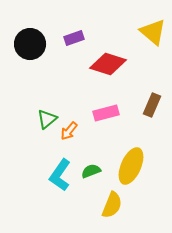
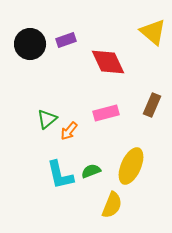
purple rectangle: moved 8 px left, 2 px down
red diamond: moved 2 px up; rotated 48 degrees clockwise
cyan L-shape: rotated 48 degrees counterclockwise
